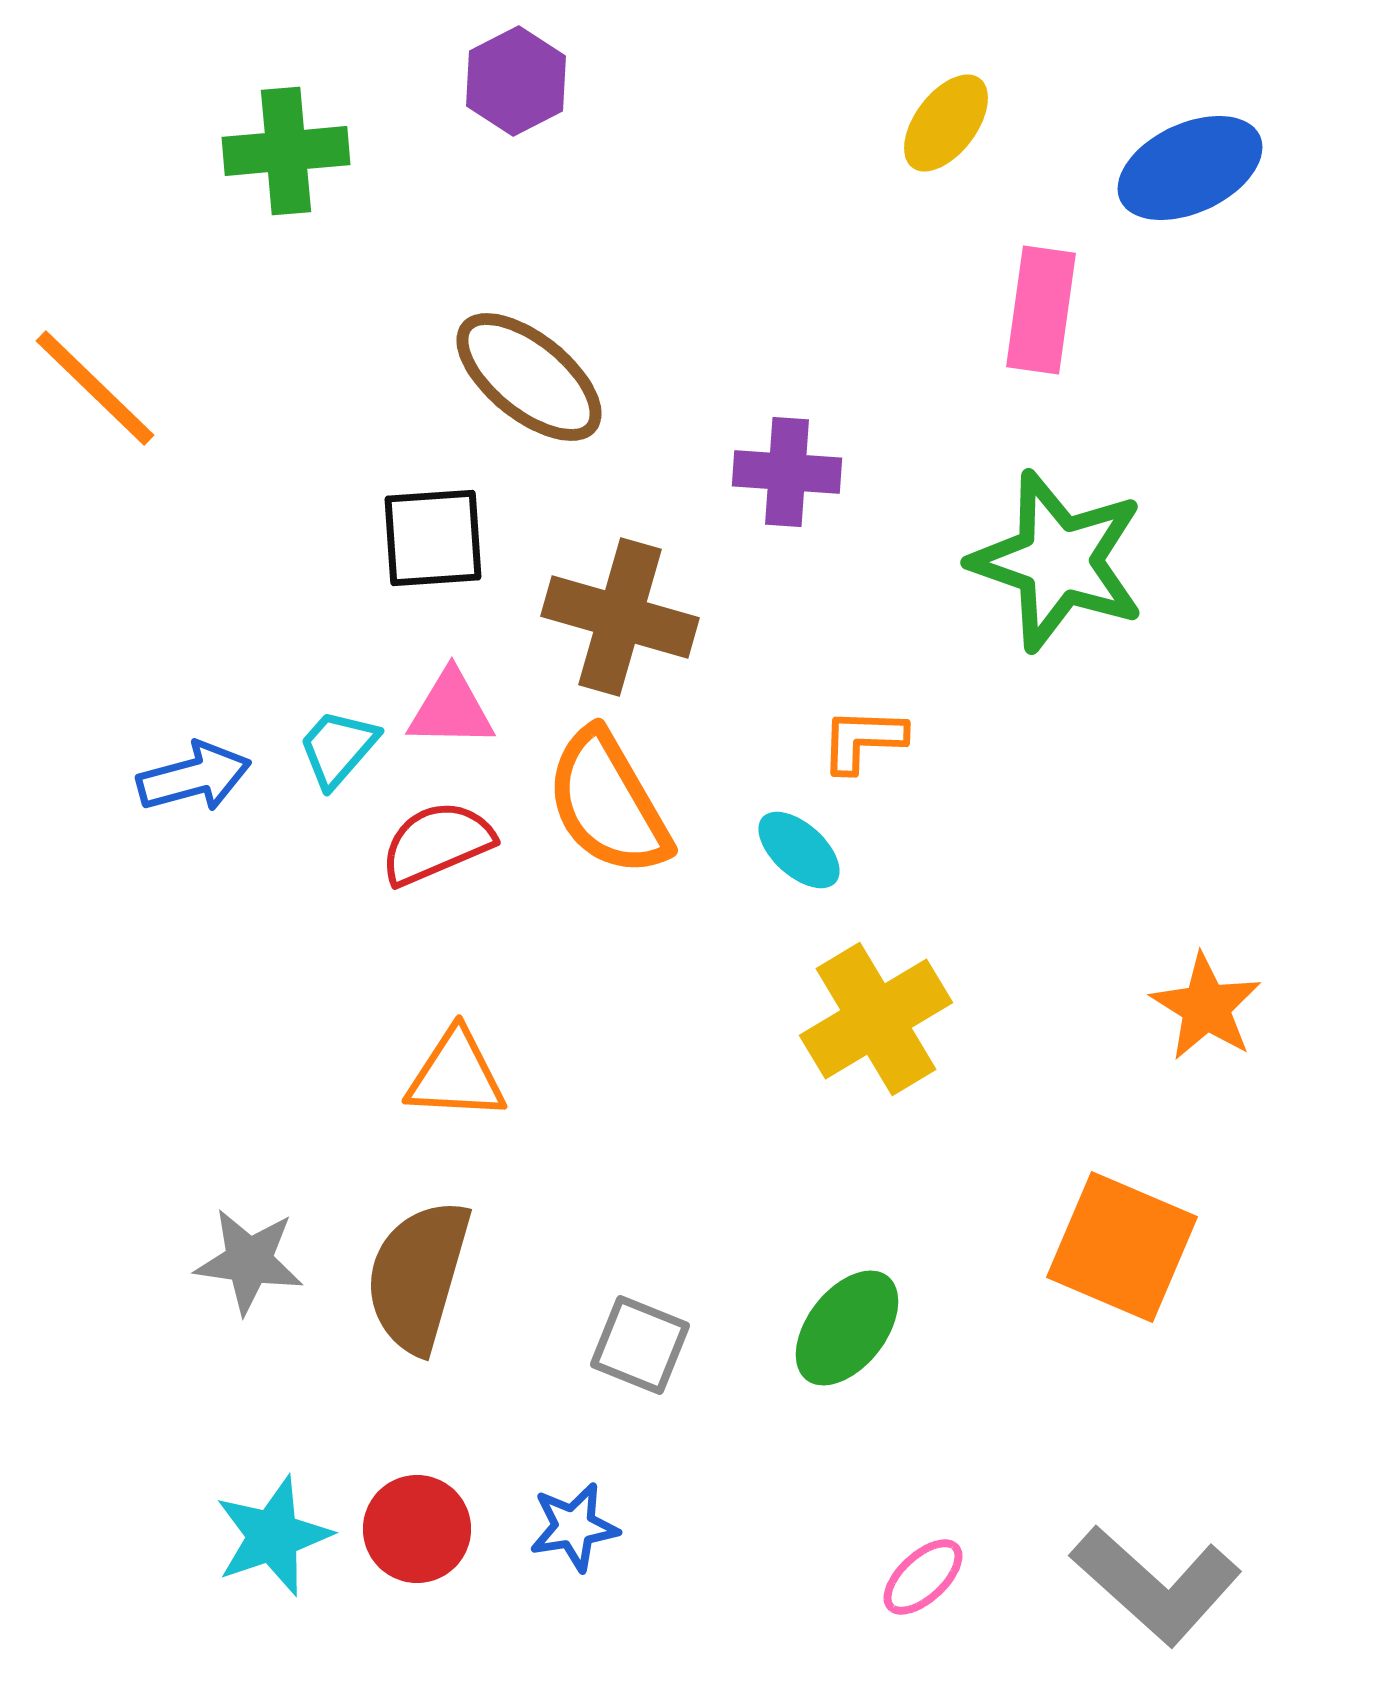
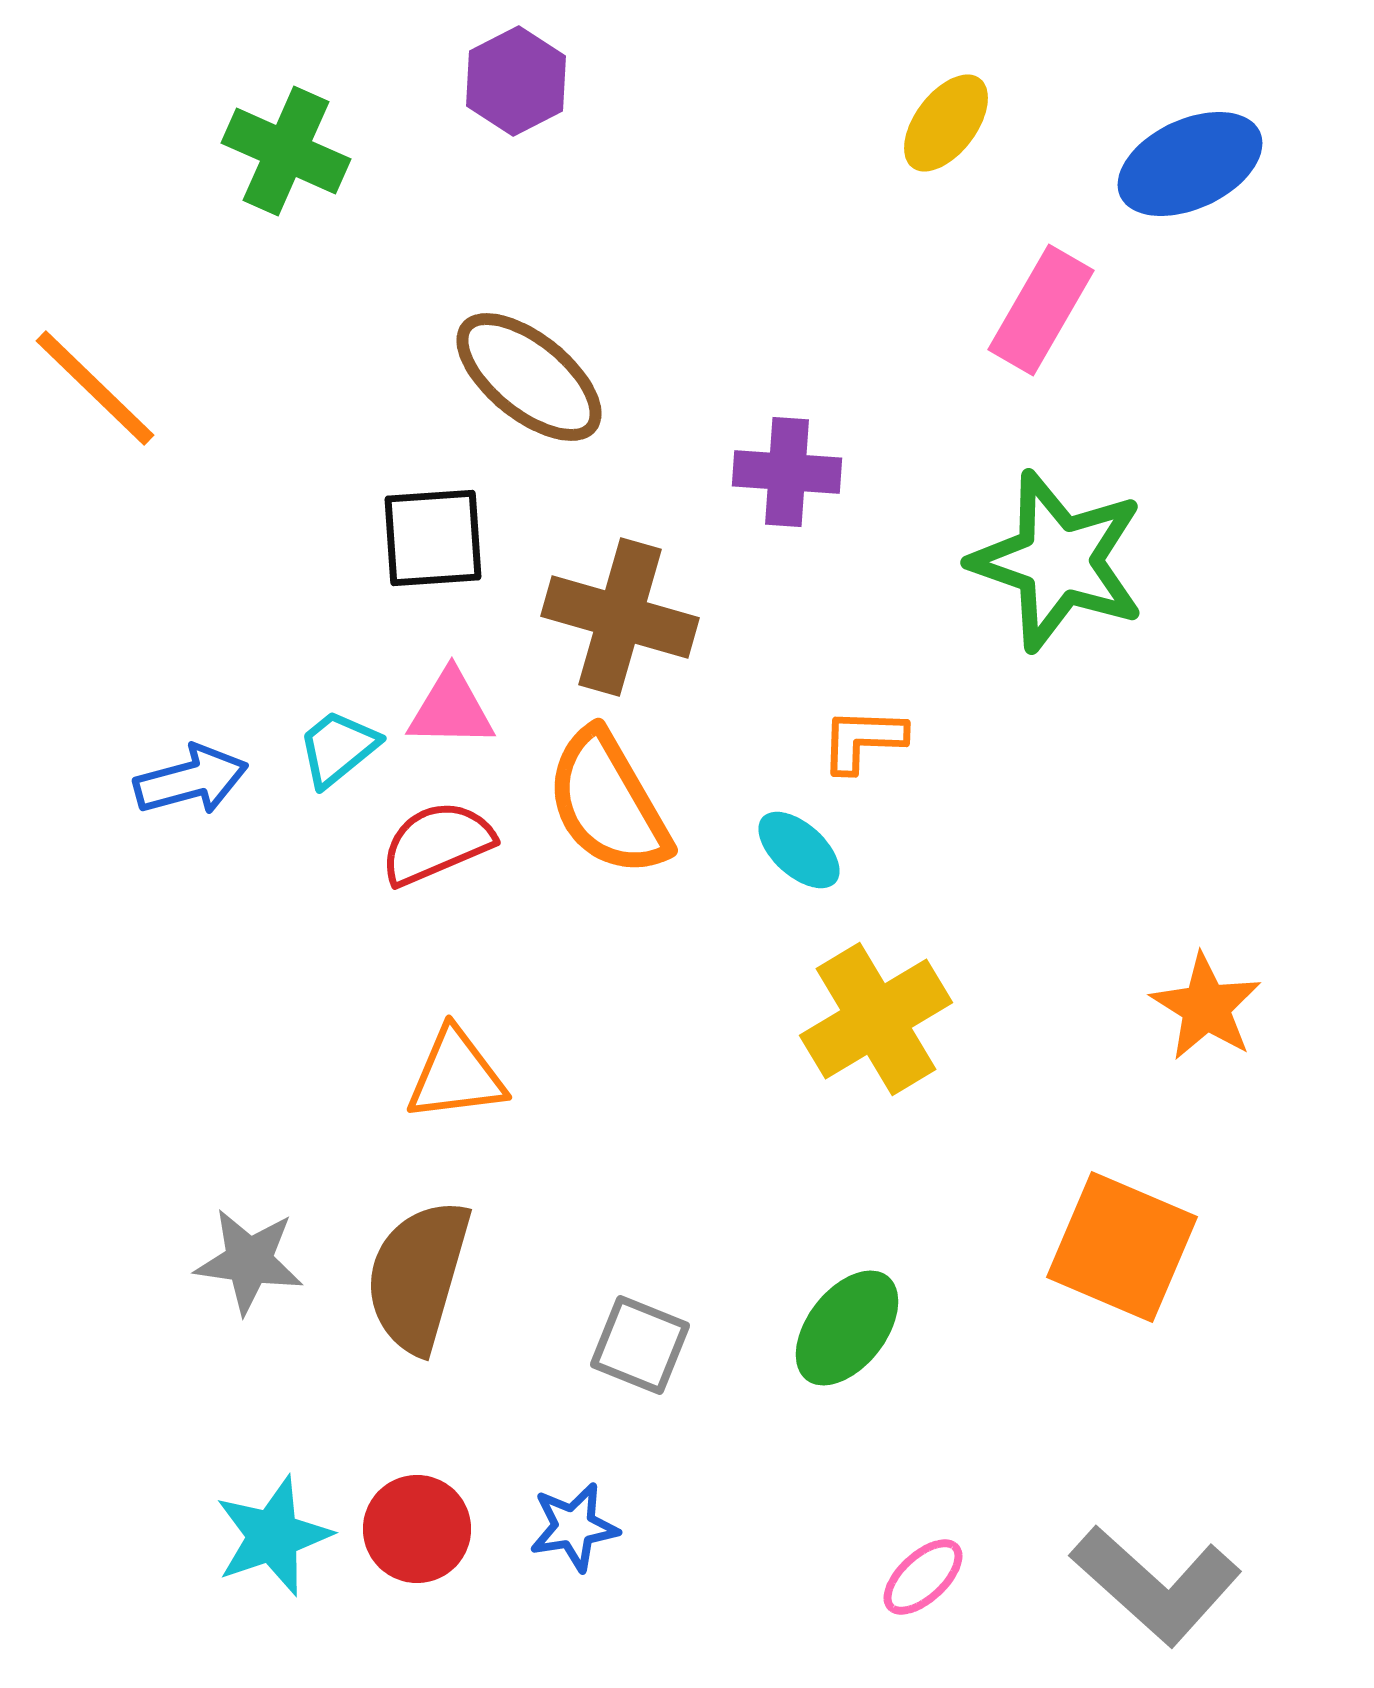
green cross: rotated 29 degrees clockwise
blue ellipse: moved 4 px up
pink rectangle: rotated 22 degrees clockwise
cyan trapezoid: rotated 10 degrees clockwise
blue arrow: moved 3 px left, 3 px down
orange triangle: rotated 10 degrees counterclockwise
